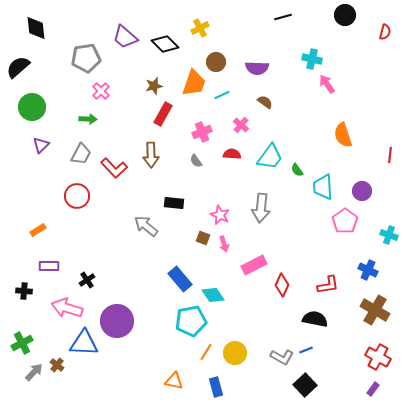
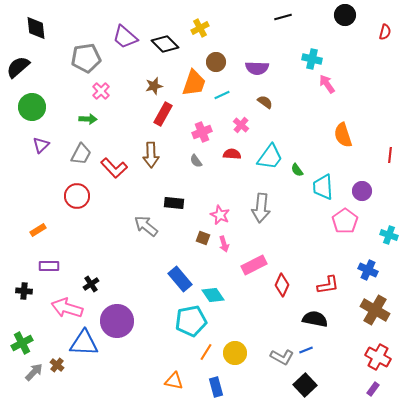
black cross at (87, 280): moved 4 px right, 4 px down
